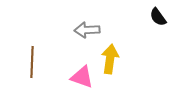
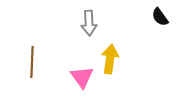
black semicircle: moved 2 px right
gray arrow: moved 2 px right, 7 px up; rotated 90 degrees counterclockwise
pink triangle: rotated 35 degrees clockwise
